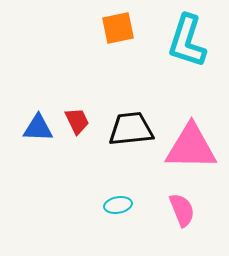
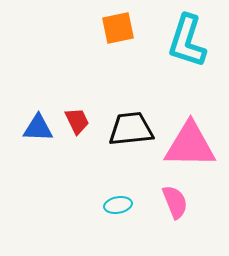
pink triangle: moved 1 px left, 2 px up
pink semicircle: moved 7 px left, 8 px up
